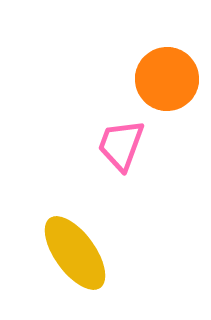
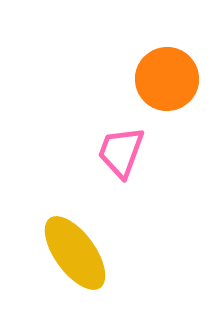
pink trapezoid: moved 7 px down
